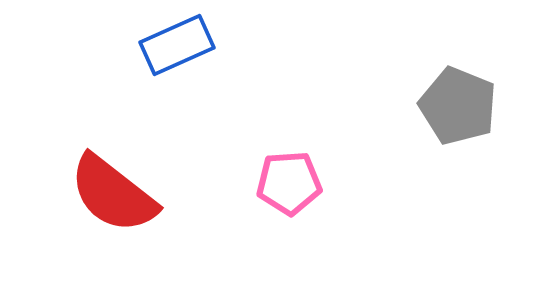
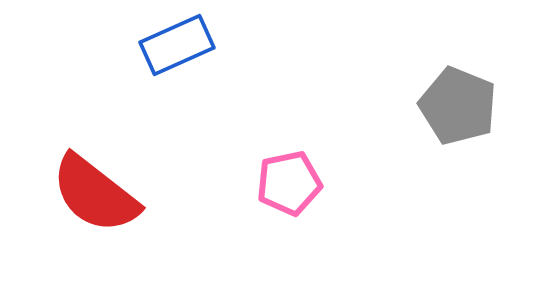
pink pentagon: rotated 8 degrees counterclockwise
red semicircle: moved 18 px left
